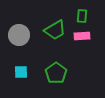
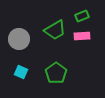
green rectangle: rotated 64 degrees clockwise
gray circle: moved 4 px down
cyan square: rotated 24 degrees clockwise
